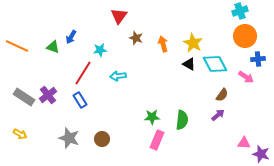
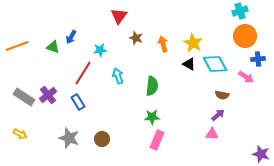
orange line: rotated 45 degrees counterclockwise
cyan arrow: rotated 77 degrees clockwise
brown semicircle: rotated 64 degrees clockwise
blue rectangle: moved 2 px left, 2 px down
green semicircle: moved 30 px left, 34 px up
pink triangle: moved 32 px left, 9 px up
